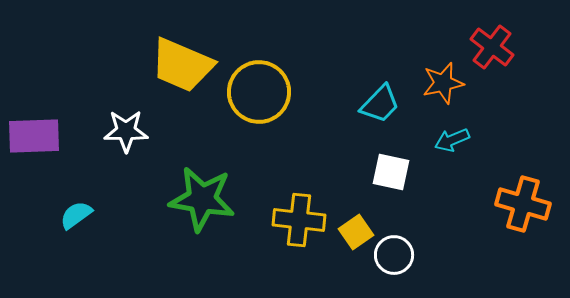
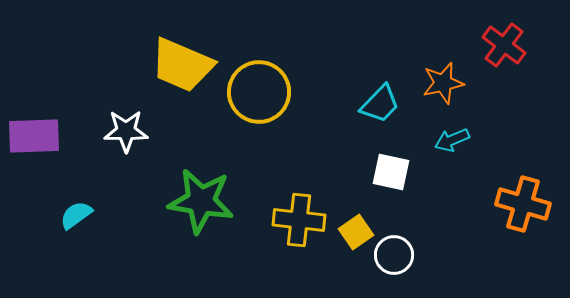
red cross: moved 12 px right, 2 px up
green star: moved 1 px left, 2 px down
